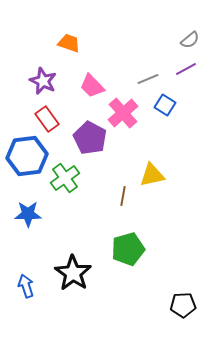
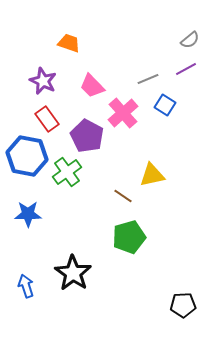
purple pentagon: moved 3 px left, 2 px up
blue hexagon: rotated 18 degrees clockwise
green cross: moved 2 px right, 6 px up
brown line: rotated 66 degrees counterclockwise
green pentagon: moved 1 px right, 12 px up
